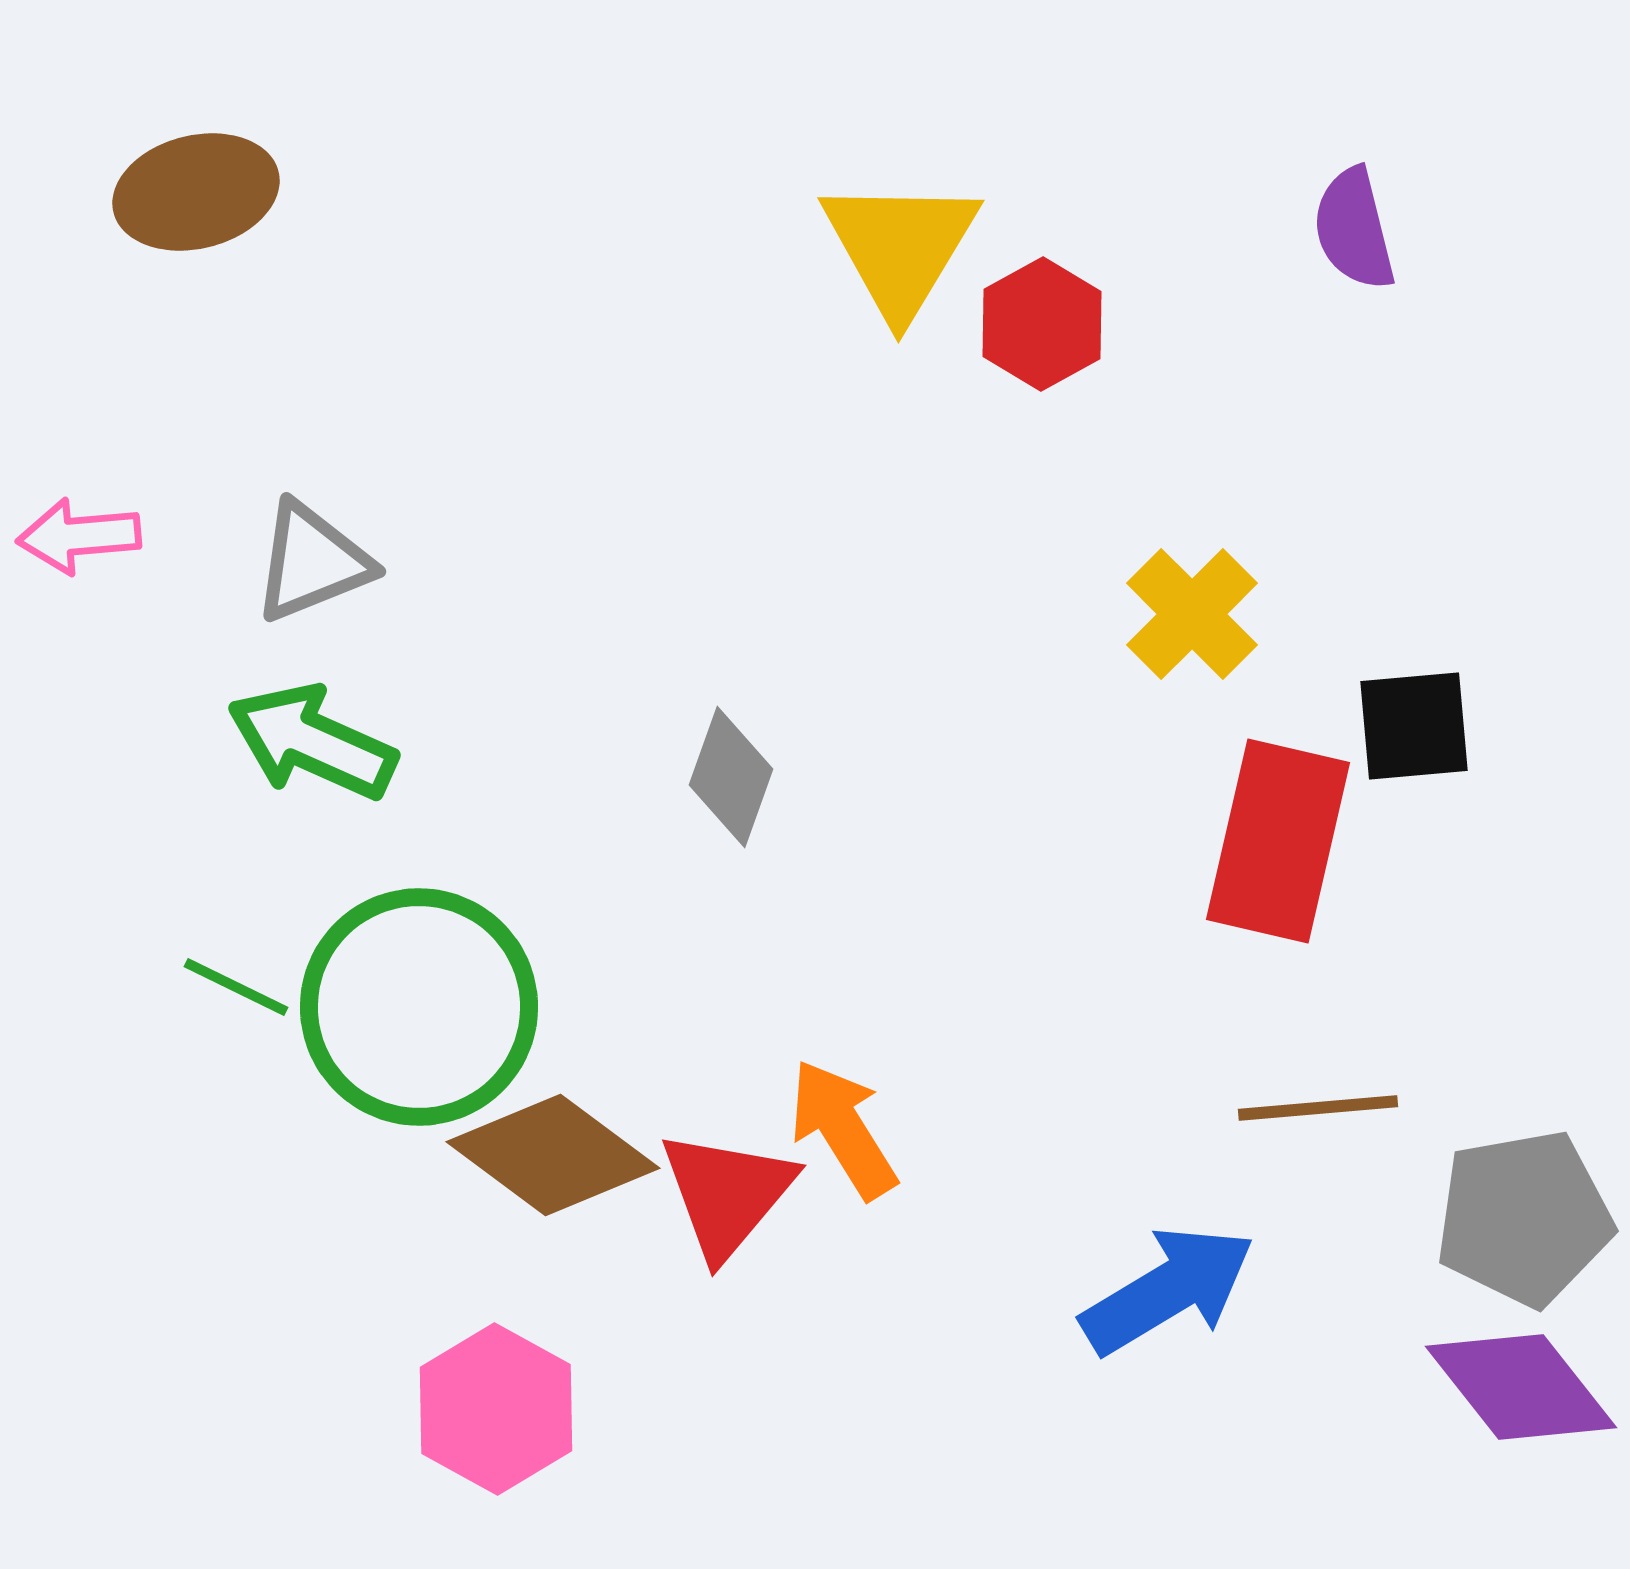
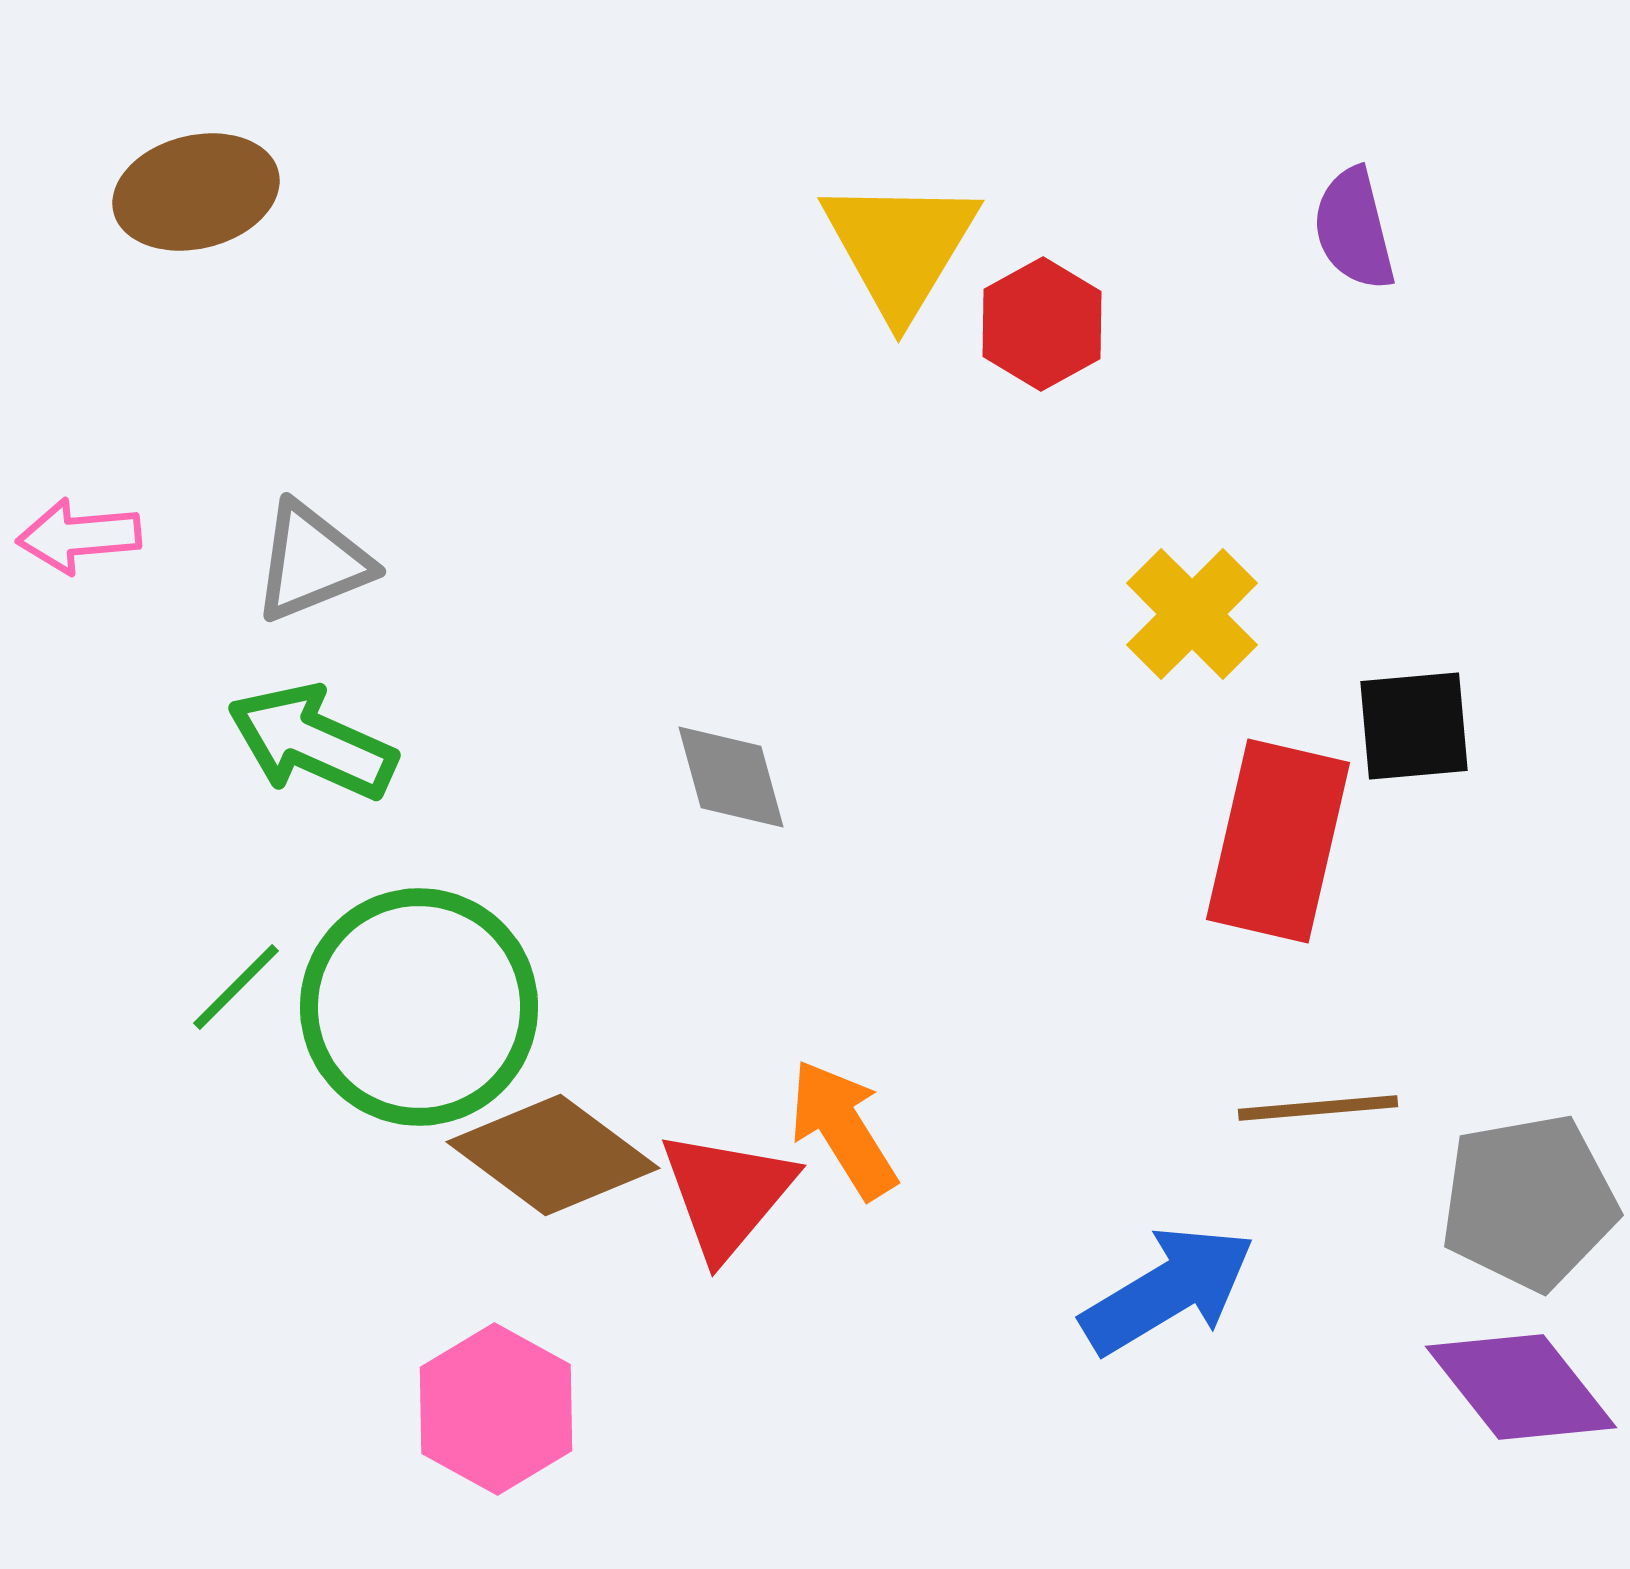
gray diamond: rotated 35 degrees counterclockwise
green line: rotated 71 degrees counterclockwise
gray pentagon: moved 5 px right, 16 px up
